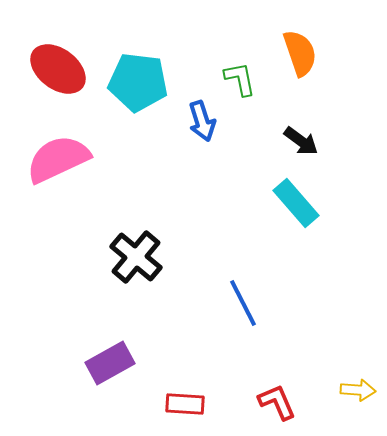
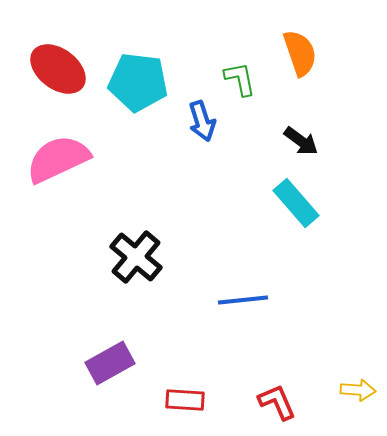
blue line: moved 3 px up; rotated 69 degrees counterclockwise
red rectangle: moved 4 px up
